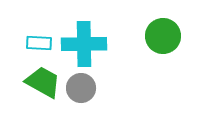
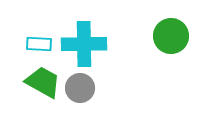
green circle: moved 8 px right
cyan rectangle: moved 1 px down
gray circle: moved 1 px left
